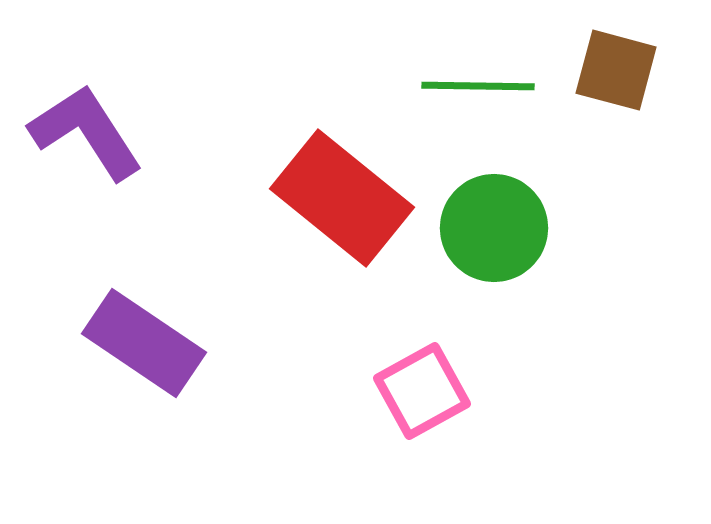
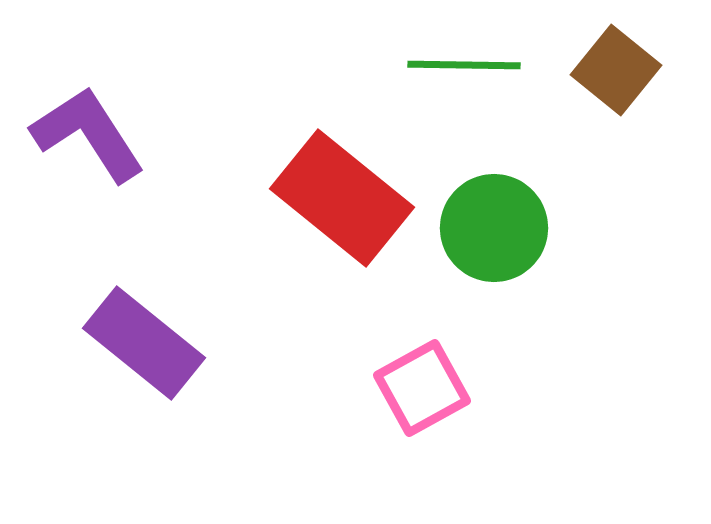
brown square: rotated 24 degrees clockwise
green line: moved 14 px left, 21 px up
purple L-shape: moved 2 px right, 2 px down
purple rectangle: rotated 5 degrees clockwise
pink square: moved 3 px up
